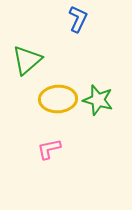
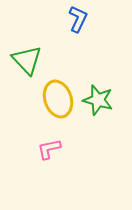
green triangle: rotated 32 degrees counterclockwise
yellow ellipse: rotated 75 degrees clockwise
